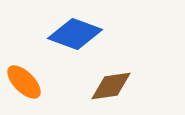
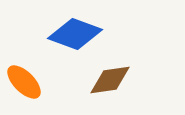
brown diamond: moved 1 px left, 6 px up
